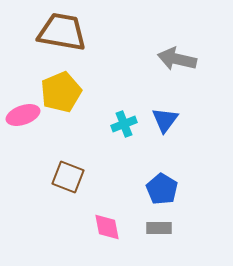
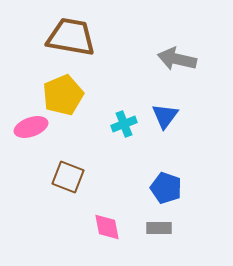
brown trapezoid: moved 9 px right, 5 px down
yellow pentagon: moved 2 px right, 3 px down
pink ellipse: moved 8 px right, 12 px down
blue triangle: moved 4 px up
blue pentagon: moved 4 px right, 1 px up; rotated 12 degrees counterclockwise
